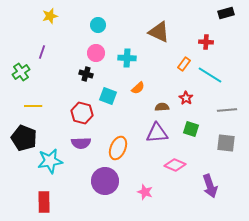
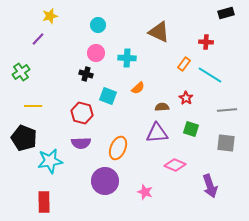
purple line: moved 4 px left, 13 px up; rotated 24 degrees clockwise
